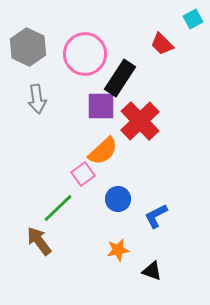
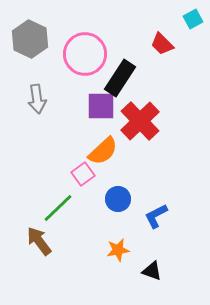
gray hexagon: moved 2 px right, 8 px up
